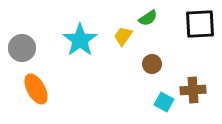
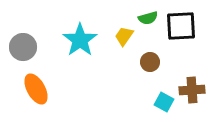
green semicircle: rotated 18 degrees clockwise
black square: moved 19 px left, 2 px down
yellow trapezoid: moved 1 px right
gray circle: moved 1 px right, 1 px up
brown circle: moved 2 px left, 2 px up
brown cross: moved 1 px left
